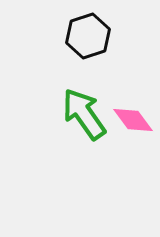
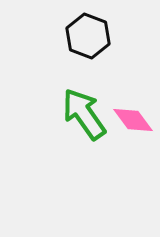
black hexagon: rotated 21 degrees counterclockwise
